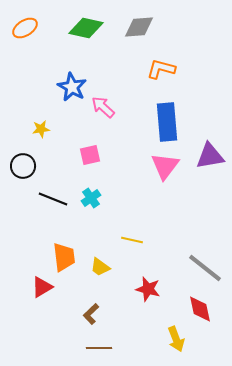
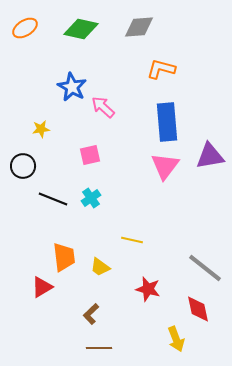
green diamond: moved 5 px left, 1 px down
red diamond: moved 2 px left
